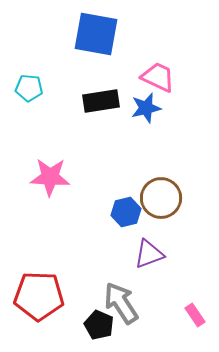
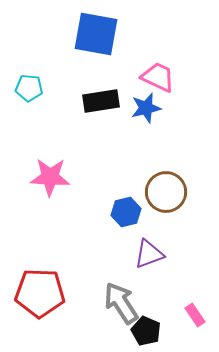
brown circle: moved 5 px right, 6 px up
red pentagon: moved 1 px right, 3 px up
black pentagon: moved 47 px right, 6 px down
